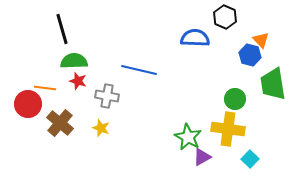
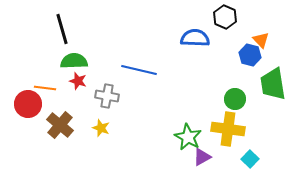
brown cross: moved 2 px down
